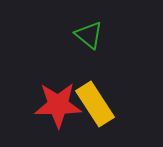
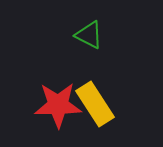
green triangle: rotated 12 degrees counterclockwise
